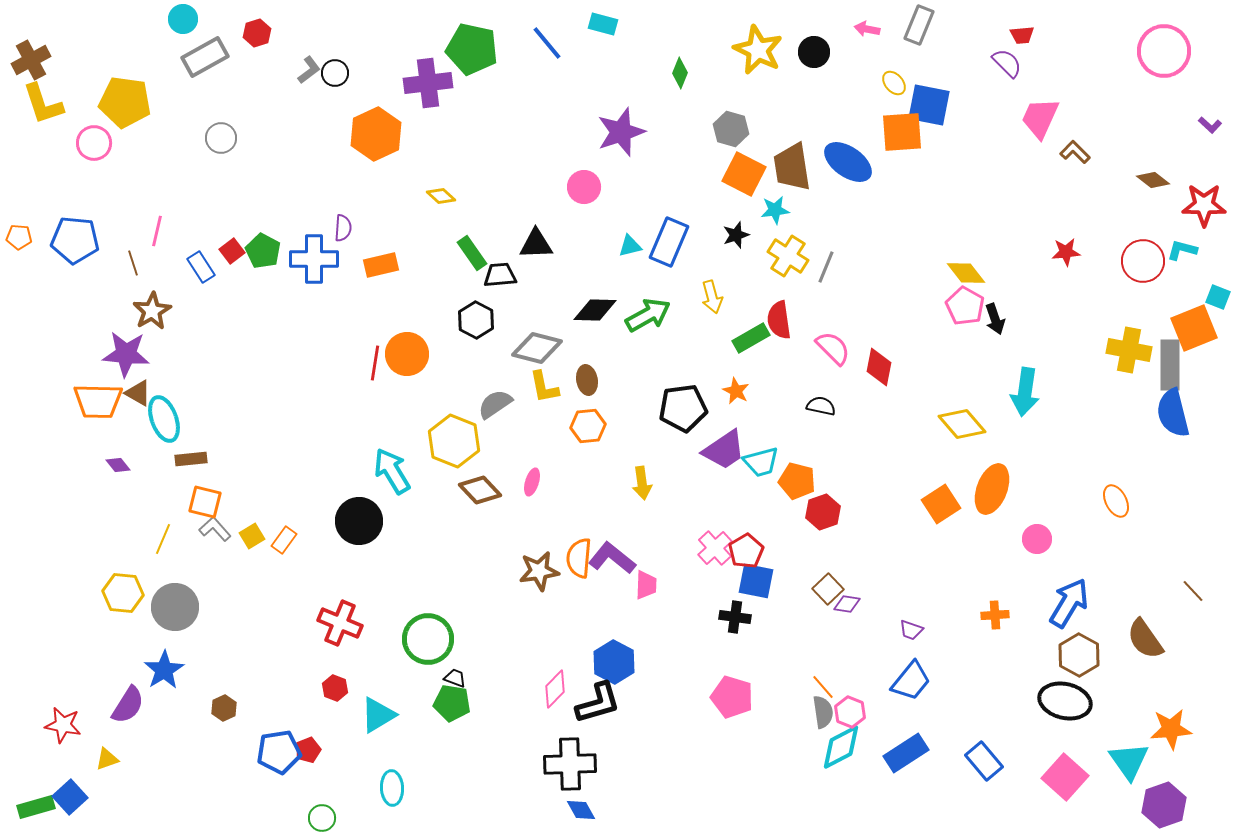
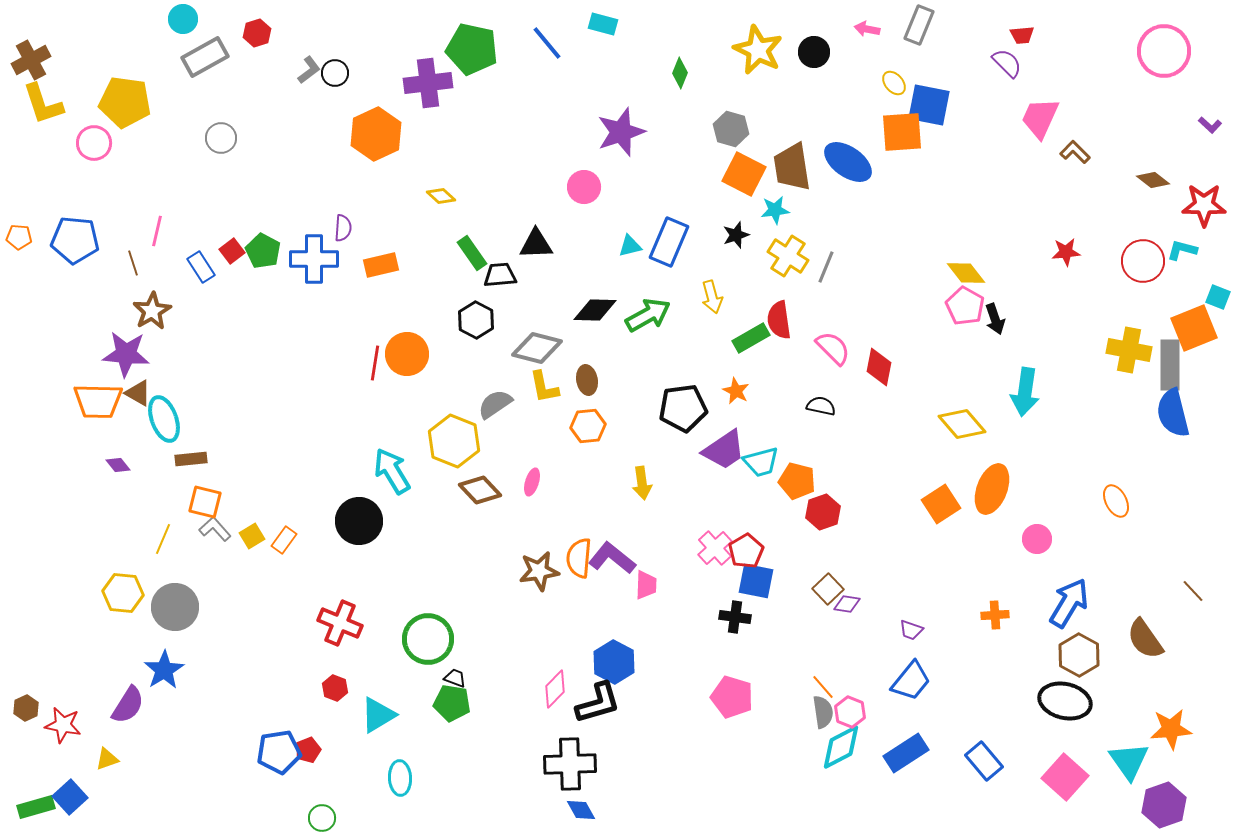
brown hexagon at (224, 708): moved 198 px left
cyan ellipse at (392, 788): moved 8 px right, 10 px up
